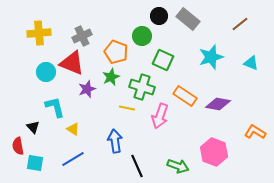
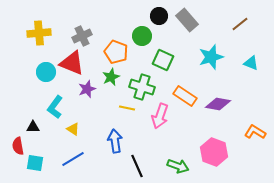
gray rectangle: moved 1 px left, 1 px down; rotated 10 degrees clockwise
cyan L-shape: rotated 130 degrees counterclockwise
black triangle: rotated 48 degrees counterclockwise
